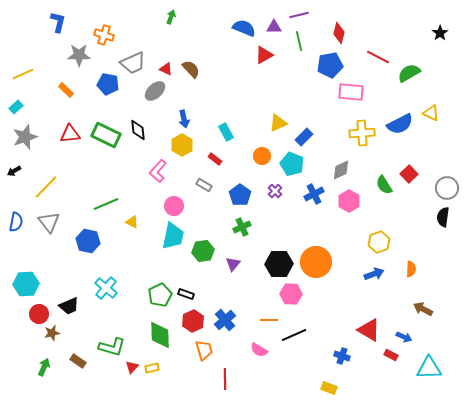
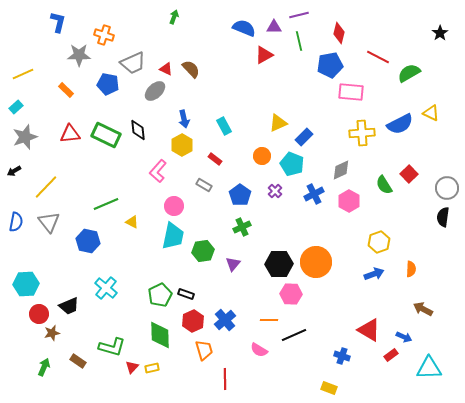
green arrow at (171, 17): moved 3 px right
cyan rectangle at (226, 132): moved 2 px left, 6 px up
red rectangle at (391, 355): rotated 64 degrees counterclockwise
